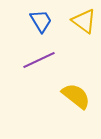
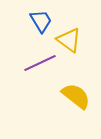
yellow triangle: moved 15 px left, 19 px down
purple line: moved 1 px right, 3 px down
